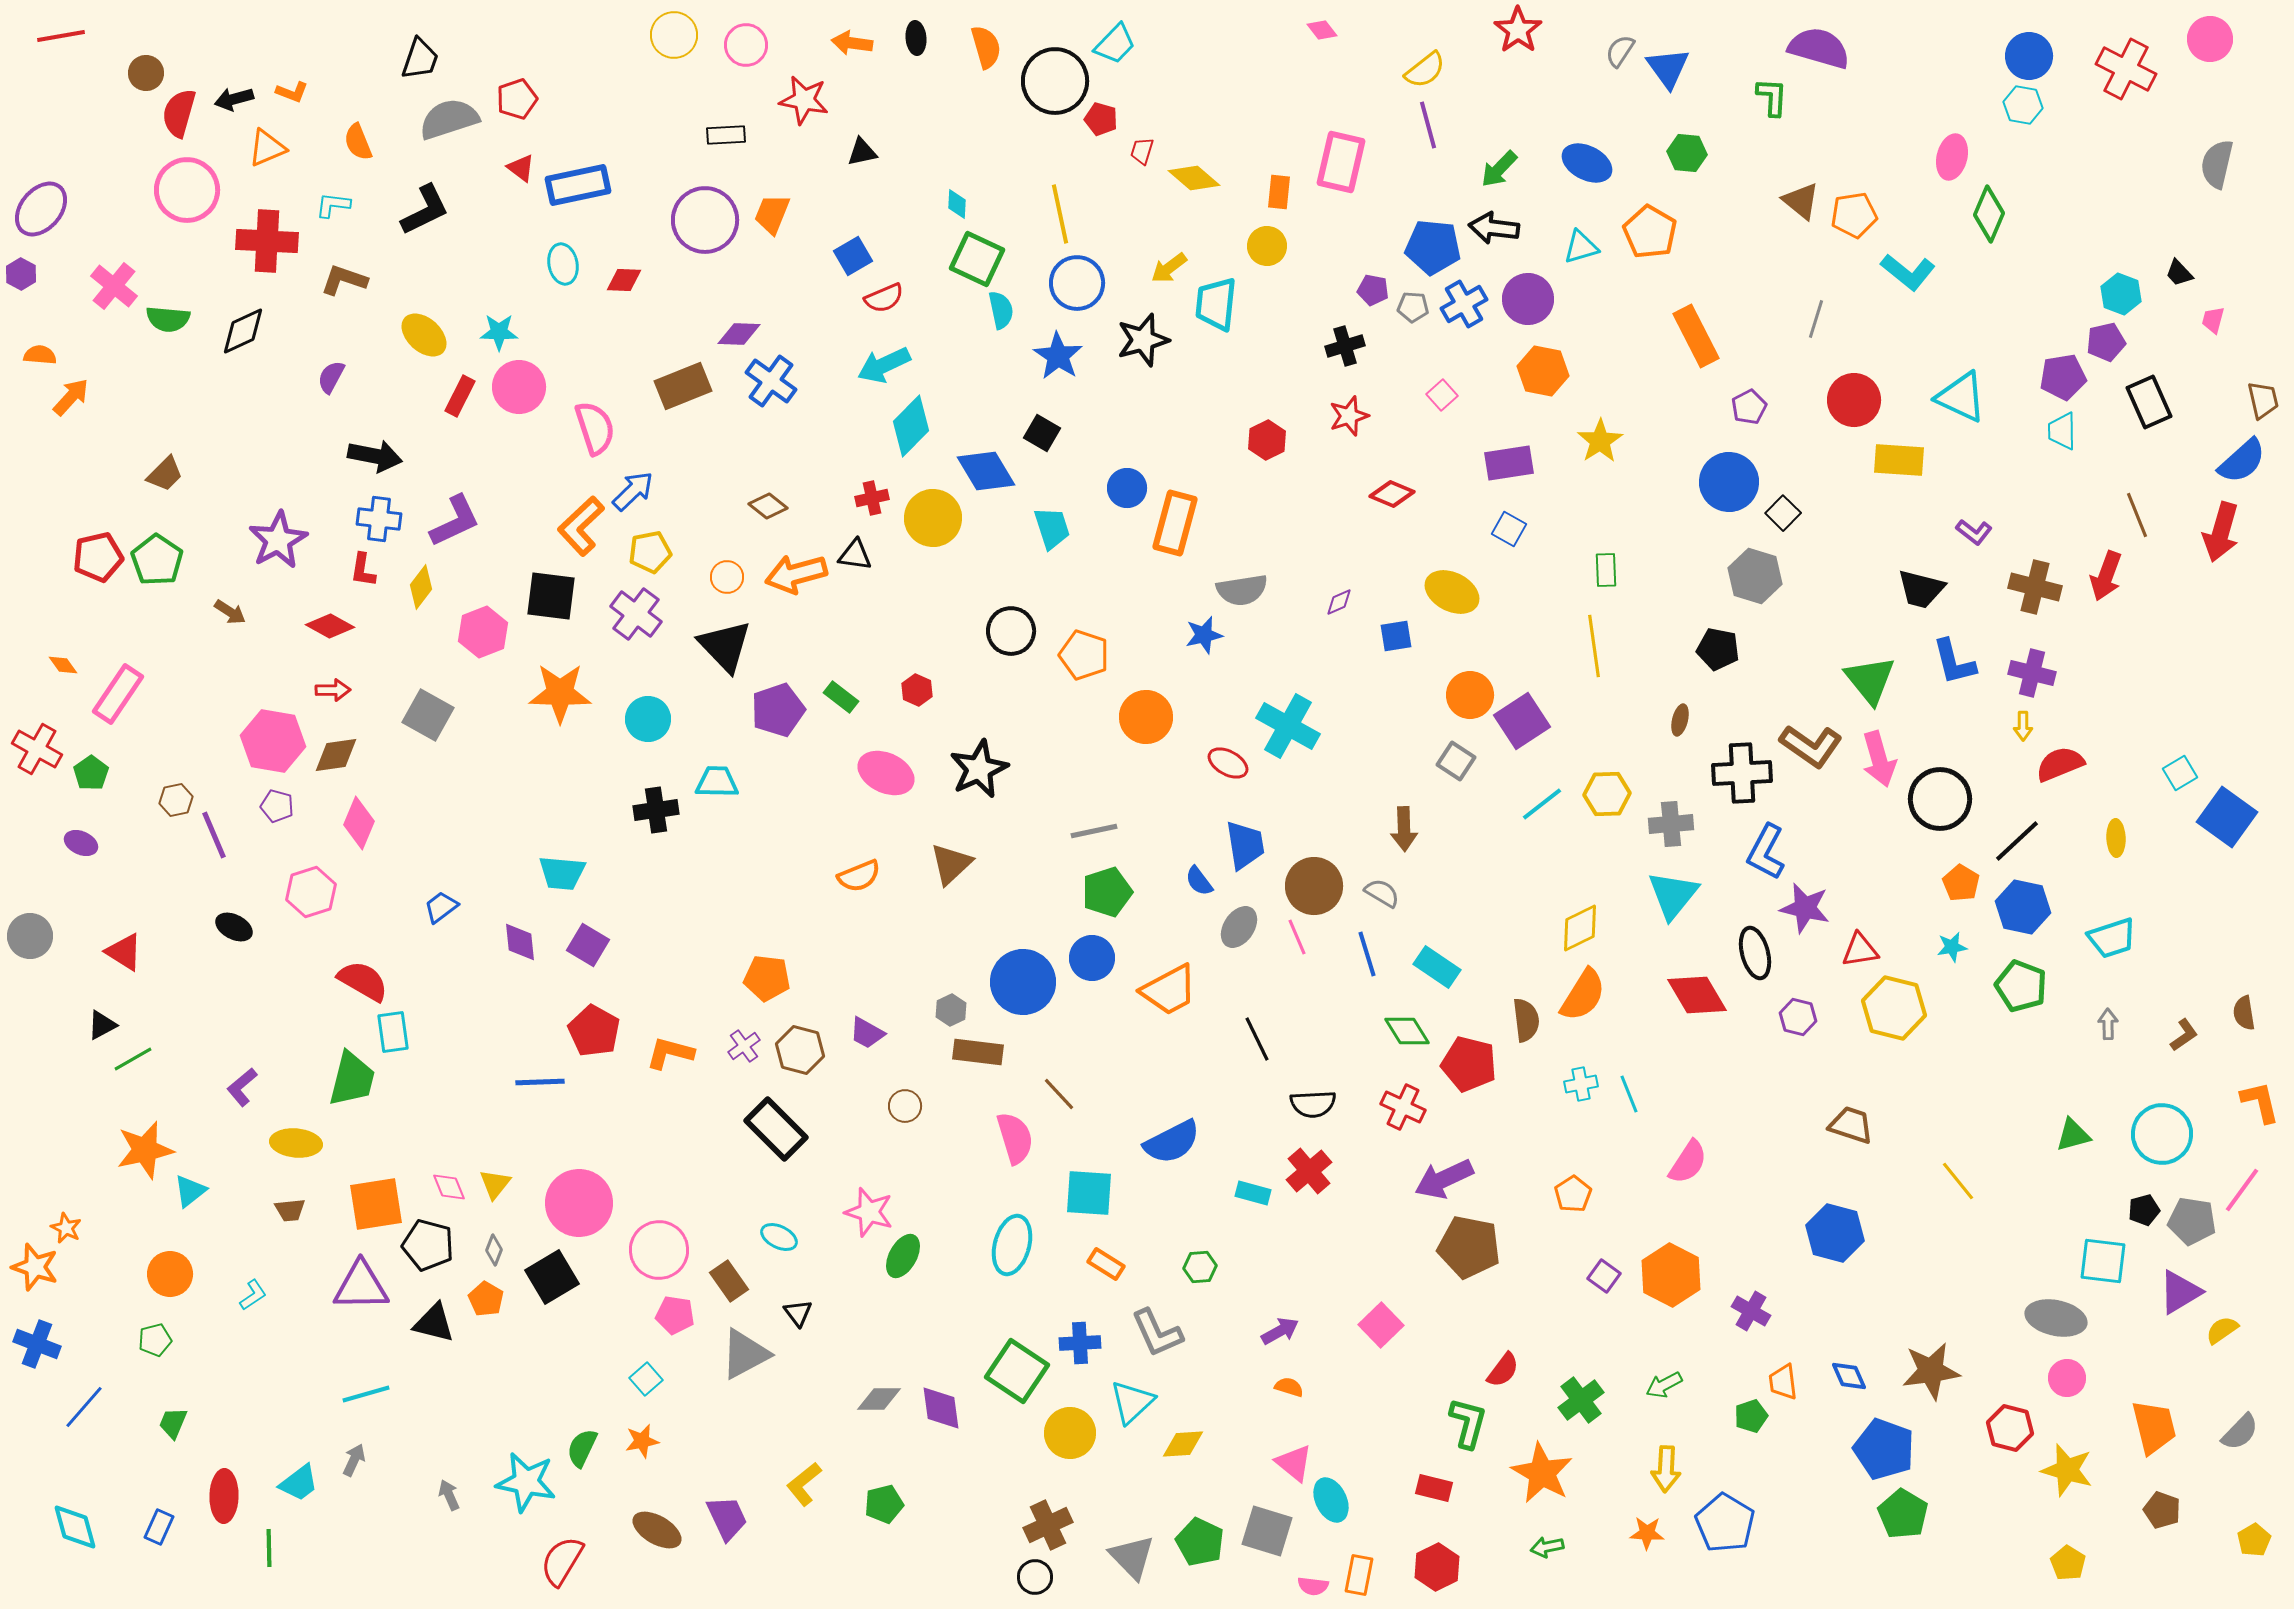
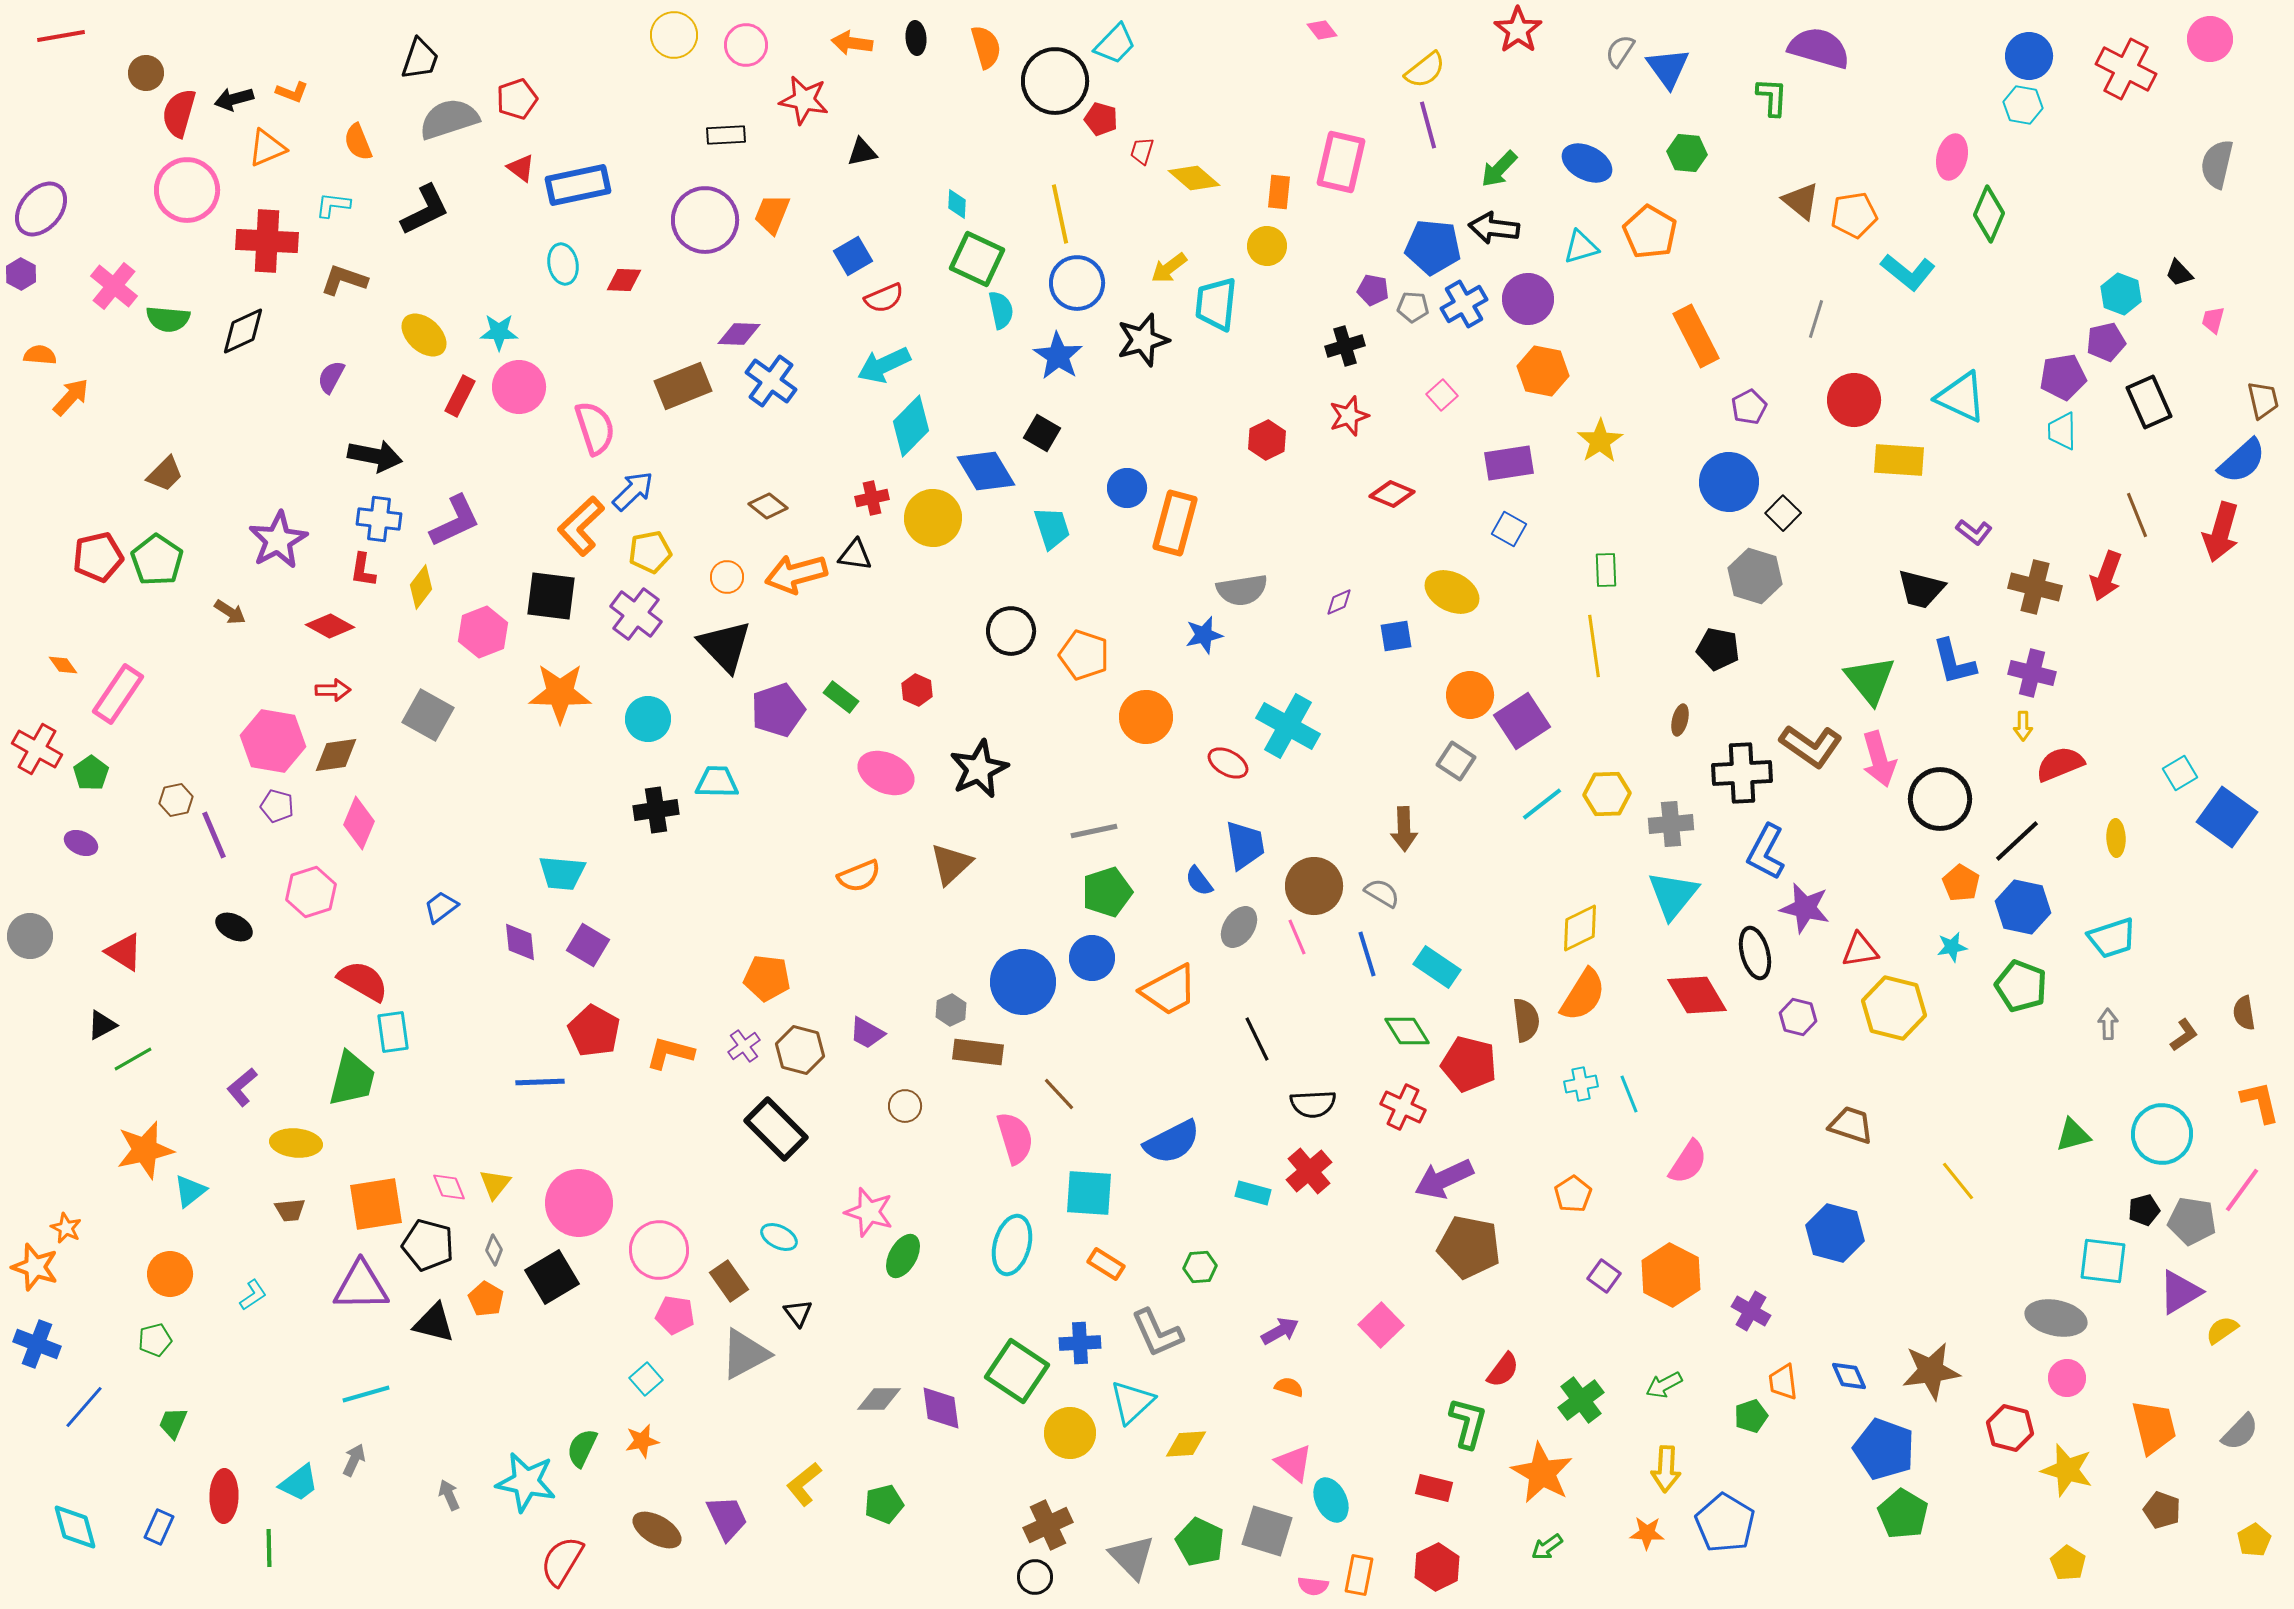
yellow diamond at (1183, 1444): moved 3 px right
green arrow at (1547, 1547): rotated 24 degrees counterclockwise
